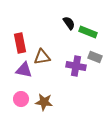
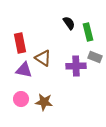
green rectangle: rotated 54 degrees clockwise
brown triangle: moved 1 px right, 1 px down; rotated 42 degrees clockwise
purple cross: rotated 12 degrees counterclockwise
